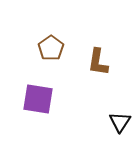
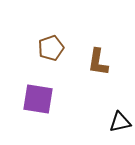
brown pentagon: rotated 15 degrees clockwise
black triangle: rotated 45 degrees clockwise
